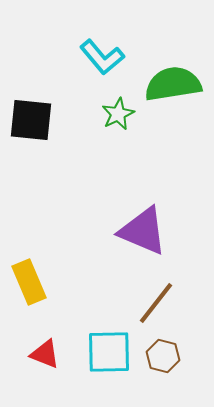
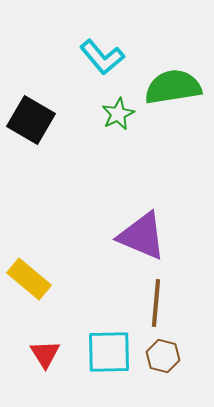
green semicircle: moved 3 px down
black square: rotated 24 degrees clockwise
purple triangle: moved 1 px left, 5 px down
yellow rectangle: moved 3 px up; rotated 27 degrees counterclockwise
brown line: rotated 33 degrees counterclockwise
red triangle: rotated 36 degrees clockwise
